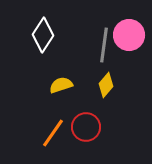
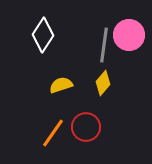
yellow diamond: moved 3 px left, 2 px up
